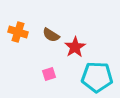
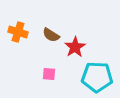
pink square: rotated 24 degrees clockwise
